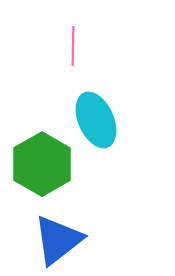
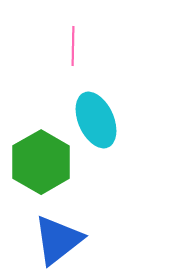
green hexagon: moved 1 px left, 2 px up
